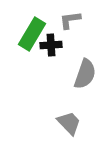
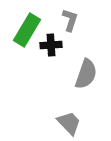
gray L-shape: rotated 115 degrees clockwise
green rectangle: moved 5 px left, 4 px up
gray semicircle: moved 1 px right
